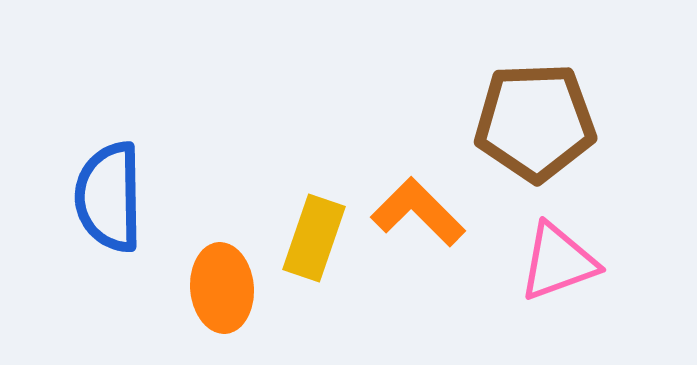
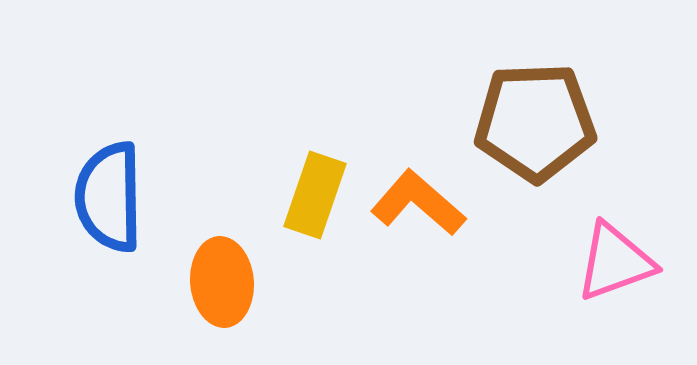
orange L-shape: moved 9 px up; rotated 4 degrees counterclockwise
yellow rectangle: moved 1 px right, 43 px up
pink triangle: moved 57 px right
orange ellipse: moved 6 px up
